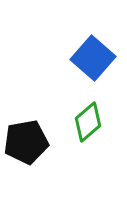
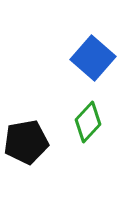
green diamond: rotated 6 degrees counterclockwise
